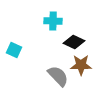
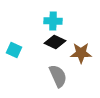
black diamond: moved 19 px left
brown star: moved 12 px up
gray semicircle: rotated 20 degrees clockwise
